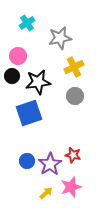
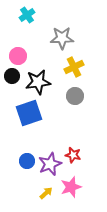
cyan cross: moved 8 px up
gray star: moved 2 px right; rotated 10 degrees clockwise
purple star: rotated 10 degrees clockwise
